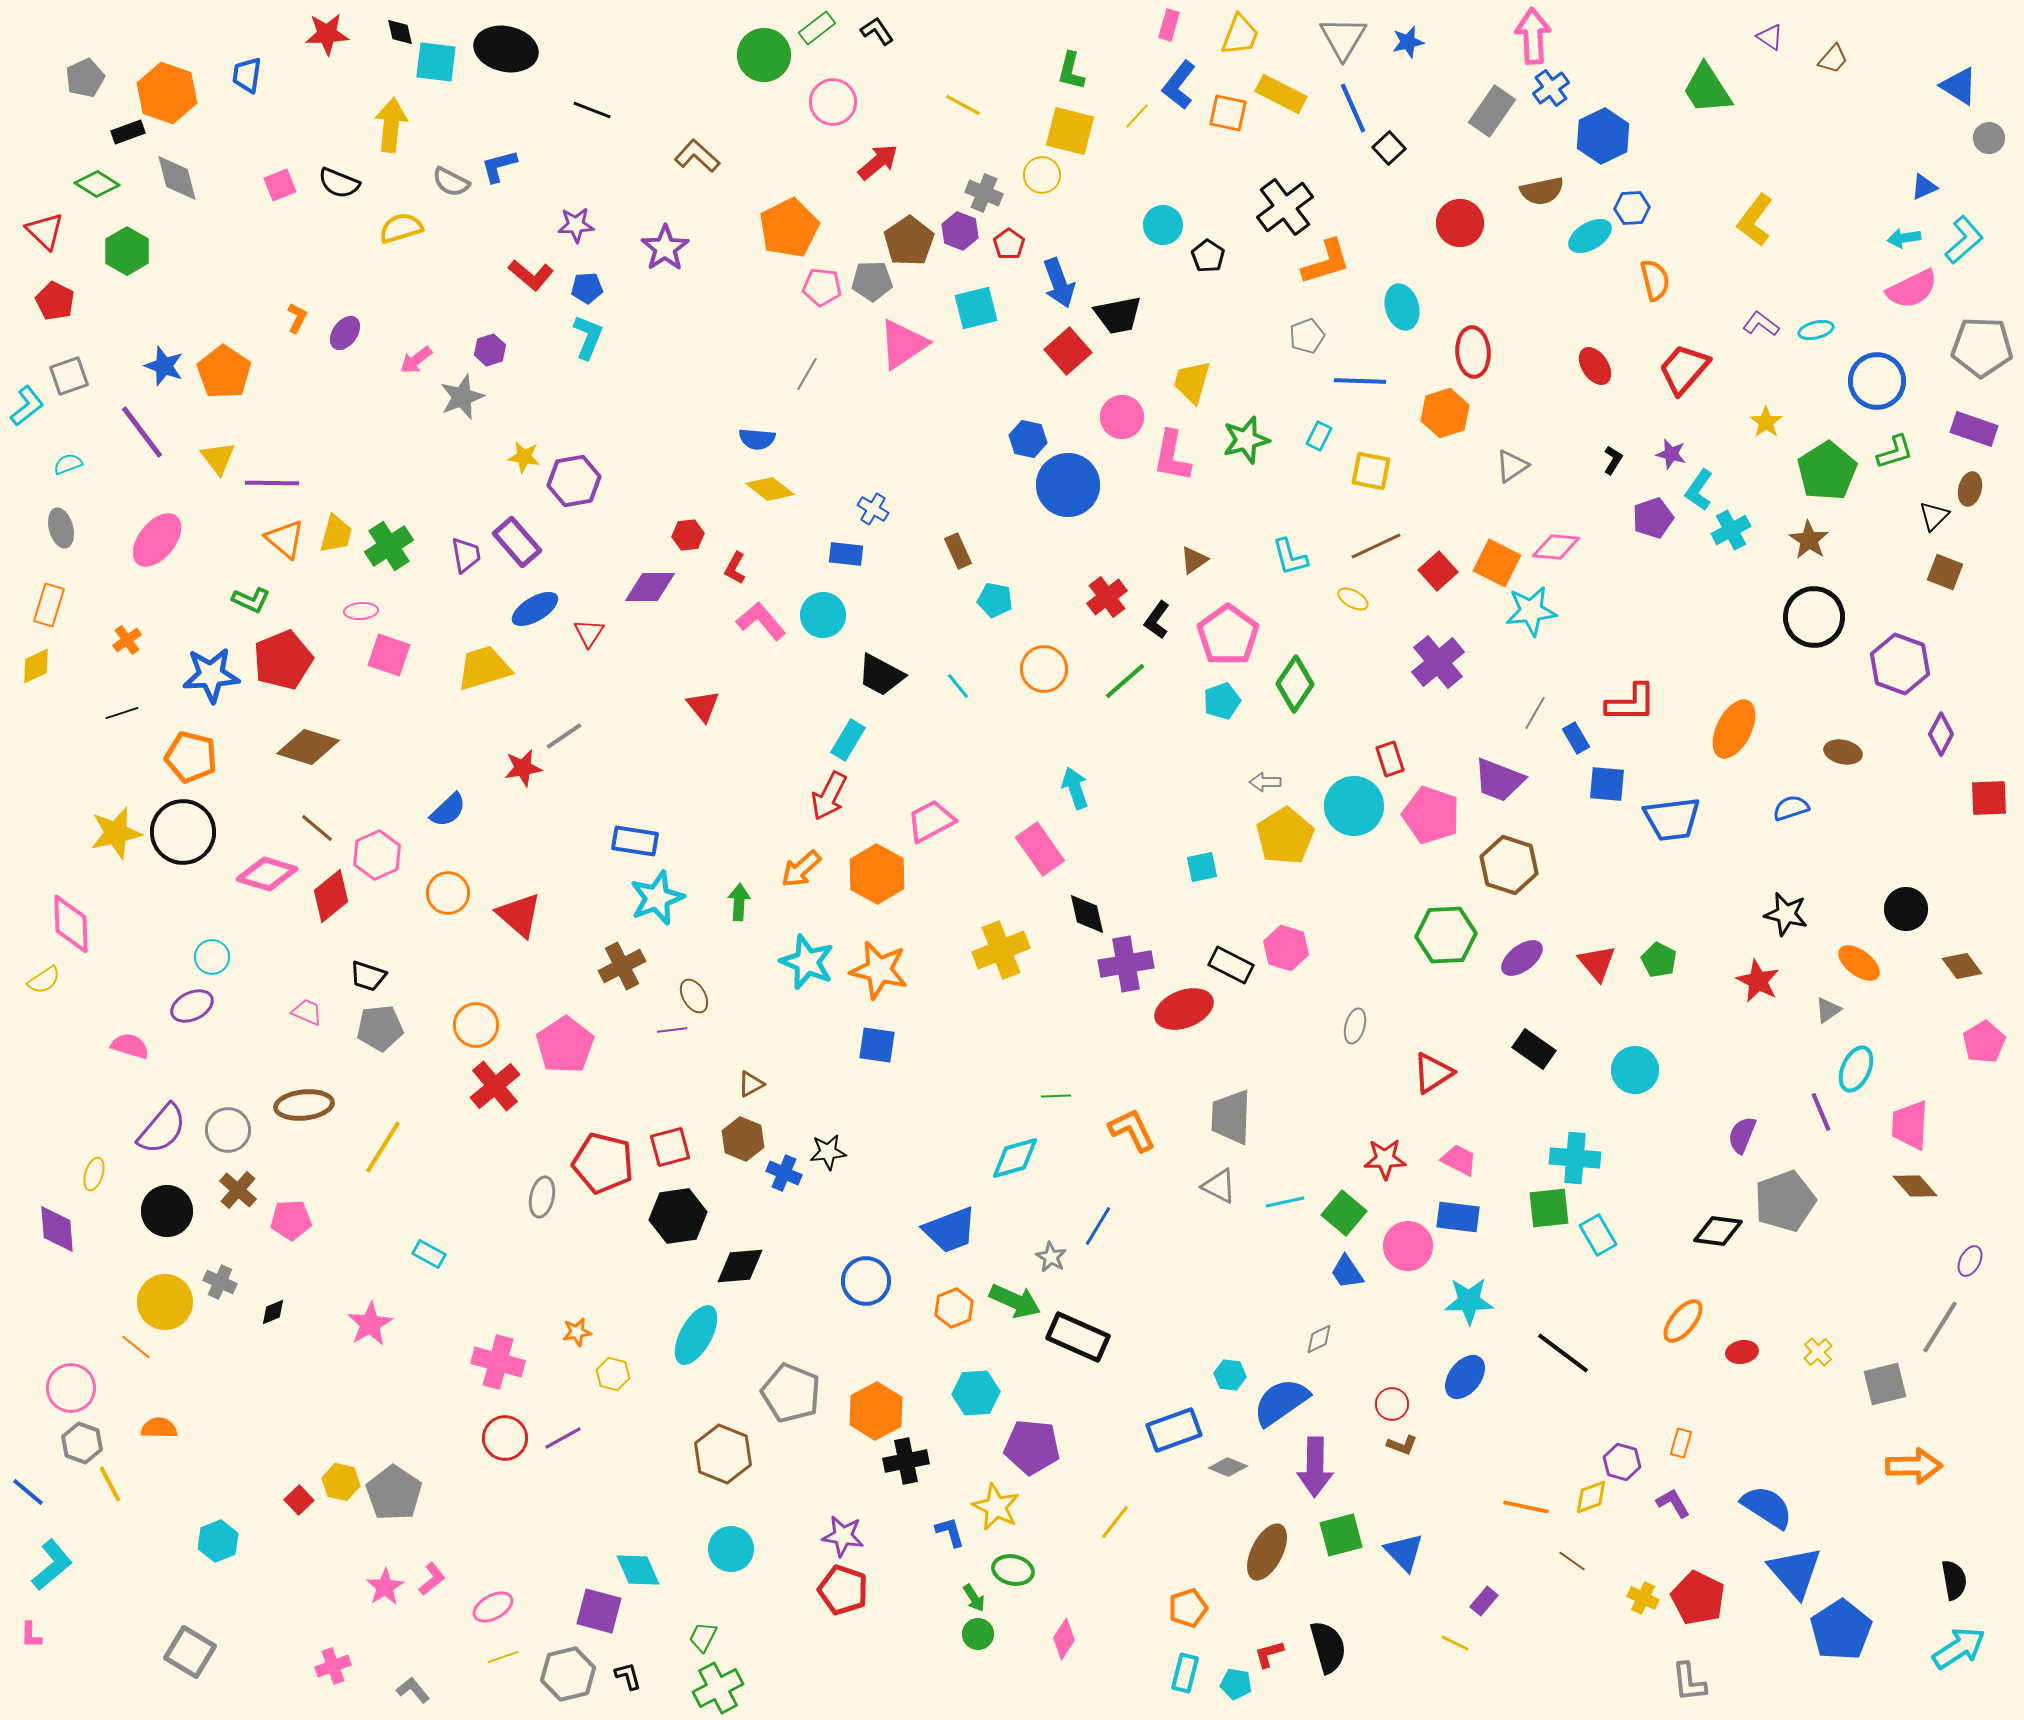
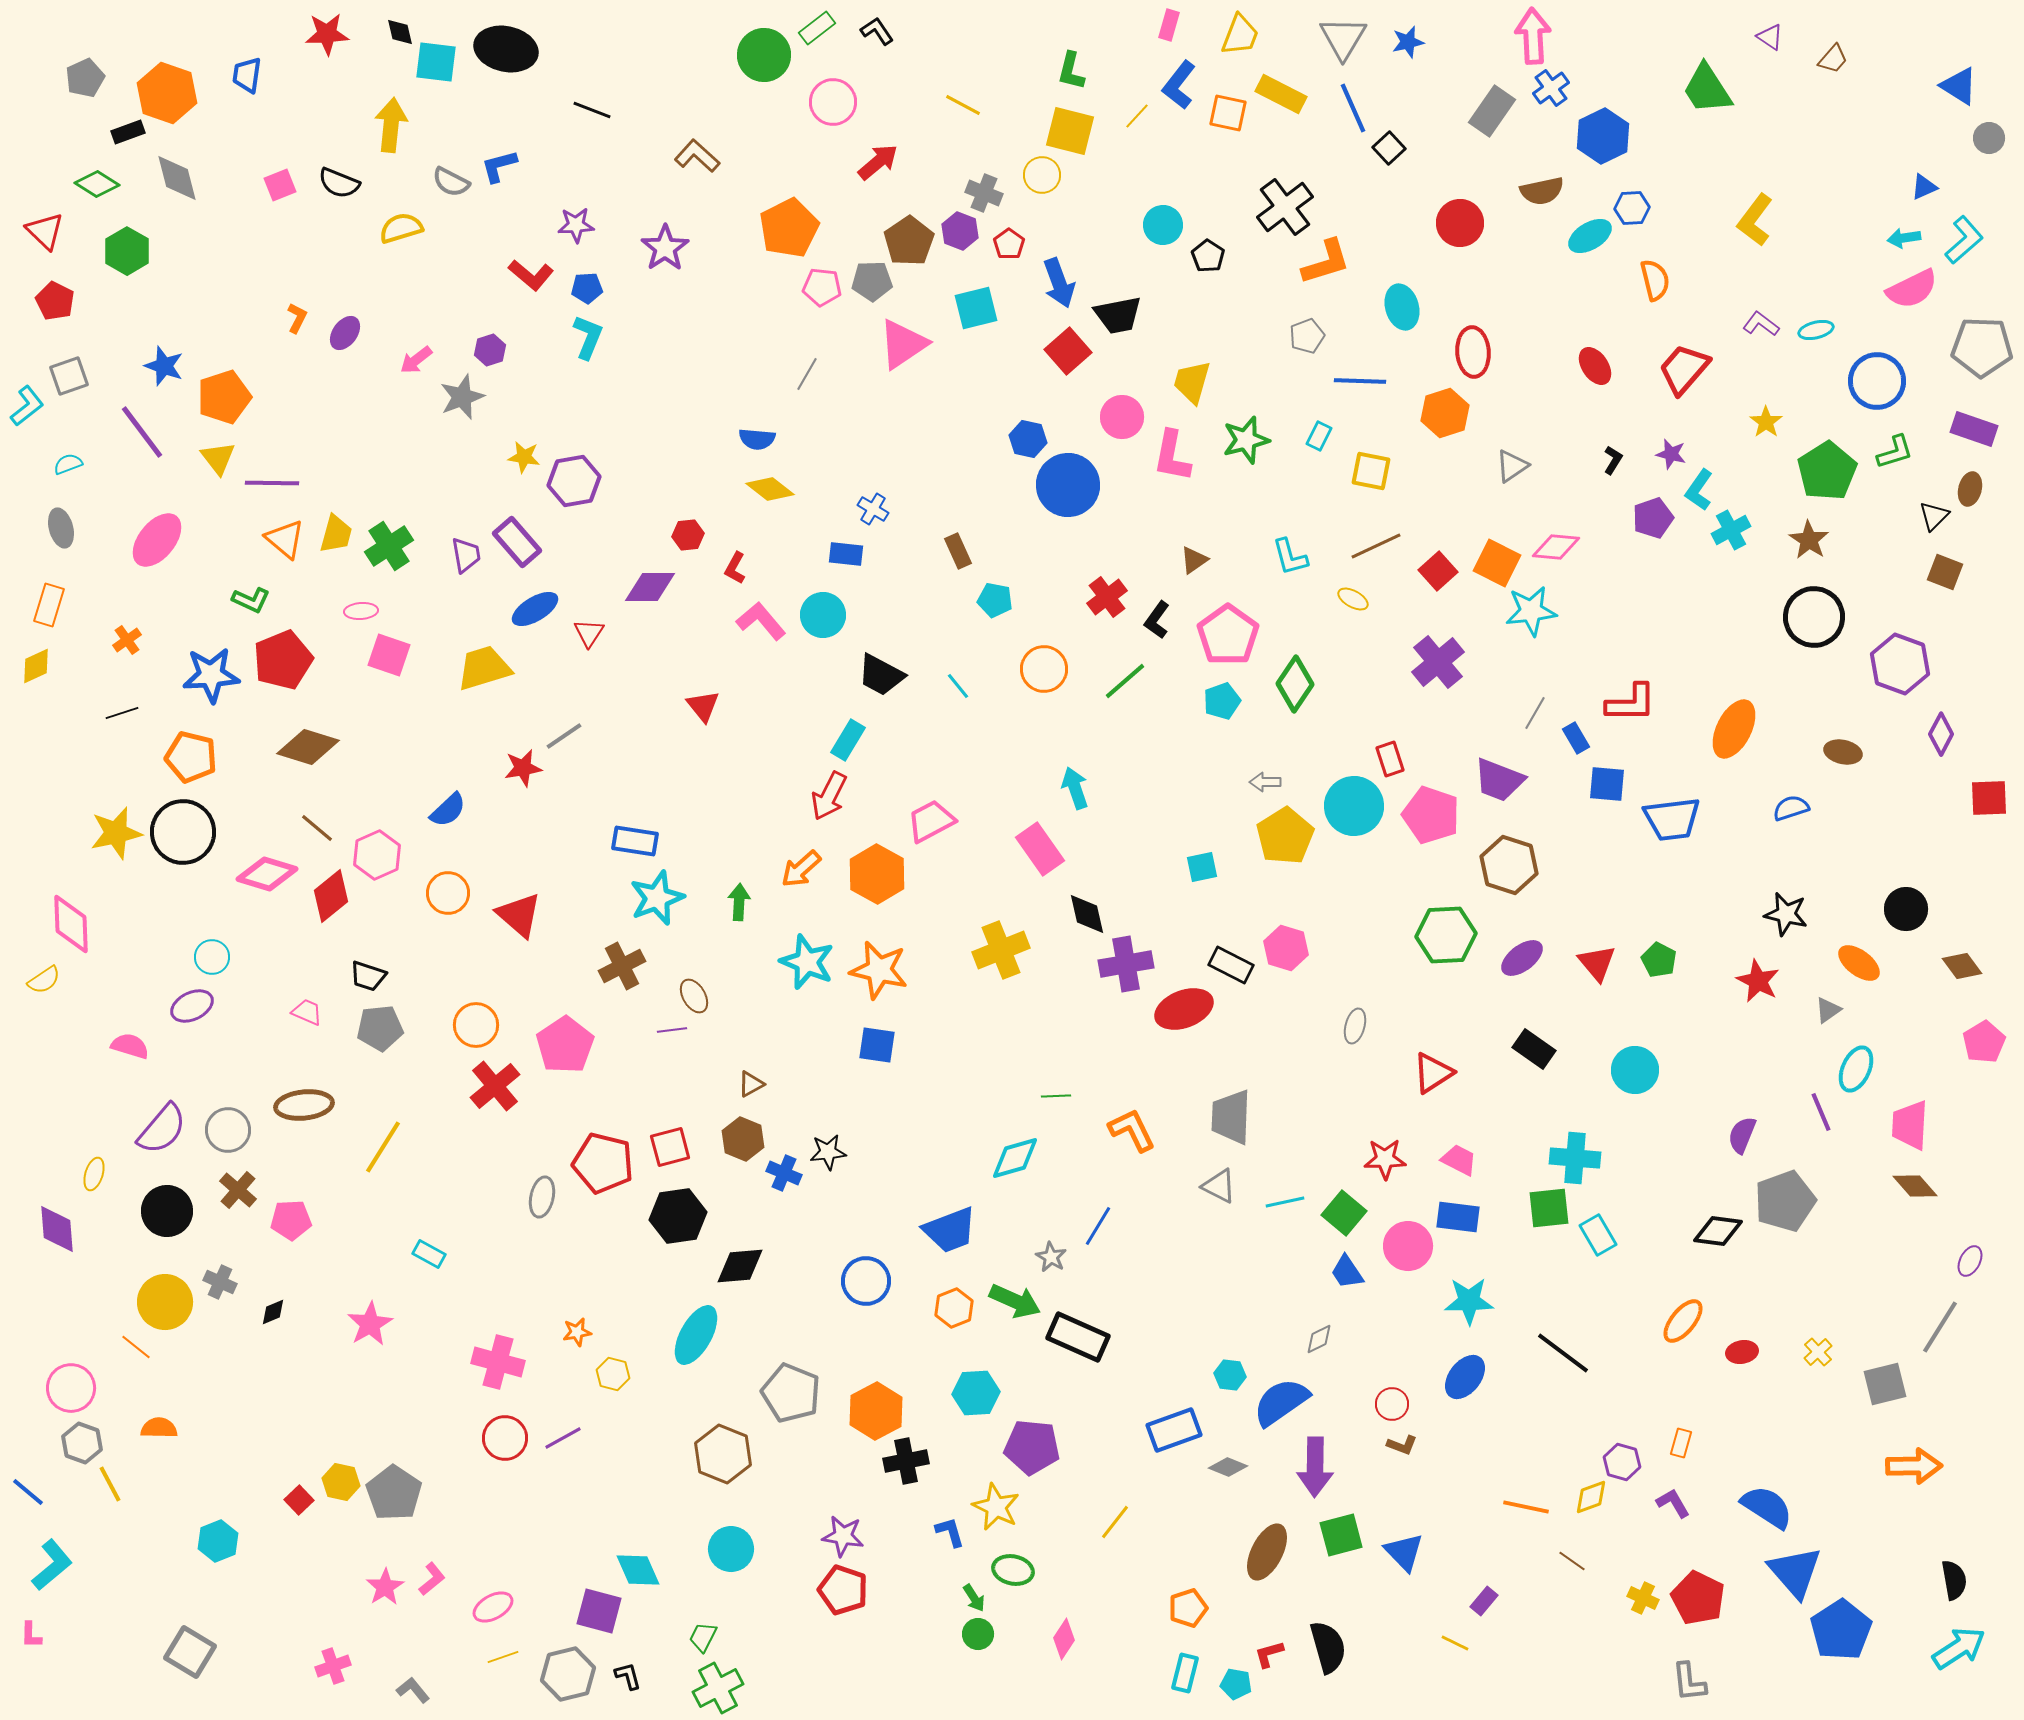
orange pentagon at (224, 372): moved 25 px down; rotated 20 degrees clockwise
